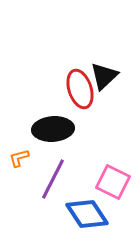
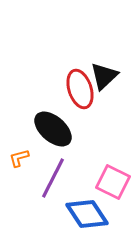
black ellipse: rotated 45 degrees clockwise
purple line: moved 1 px up
